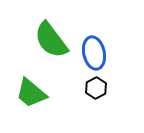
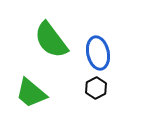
blue ellipse: moved 4 px right
